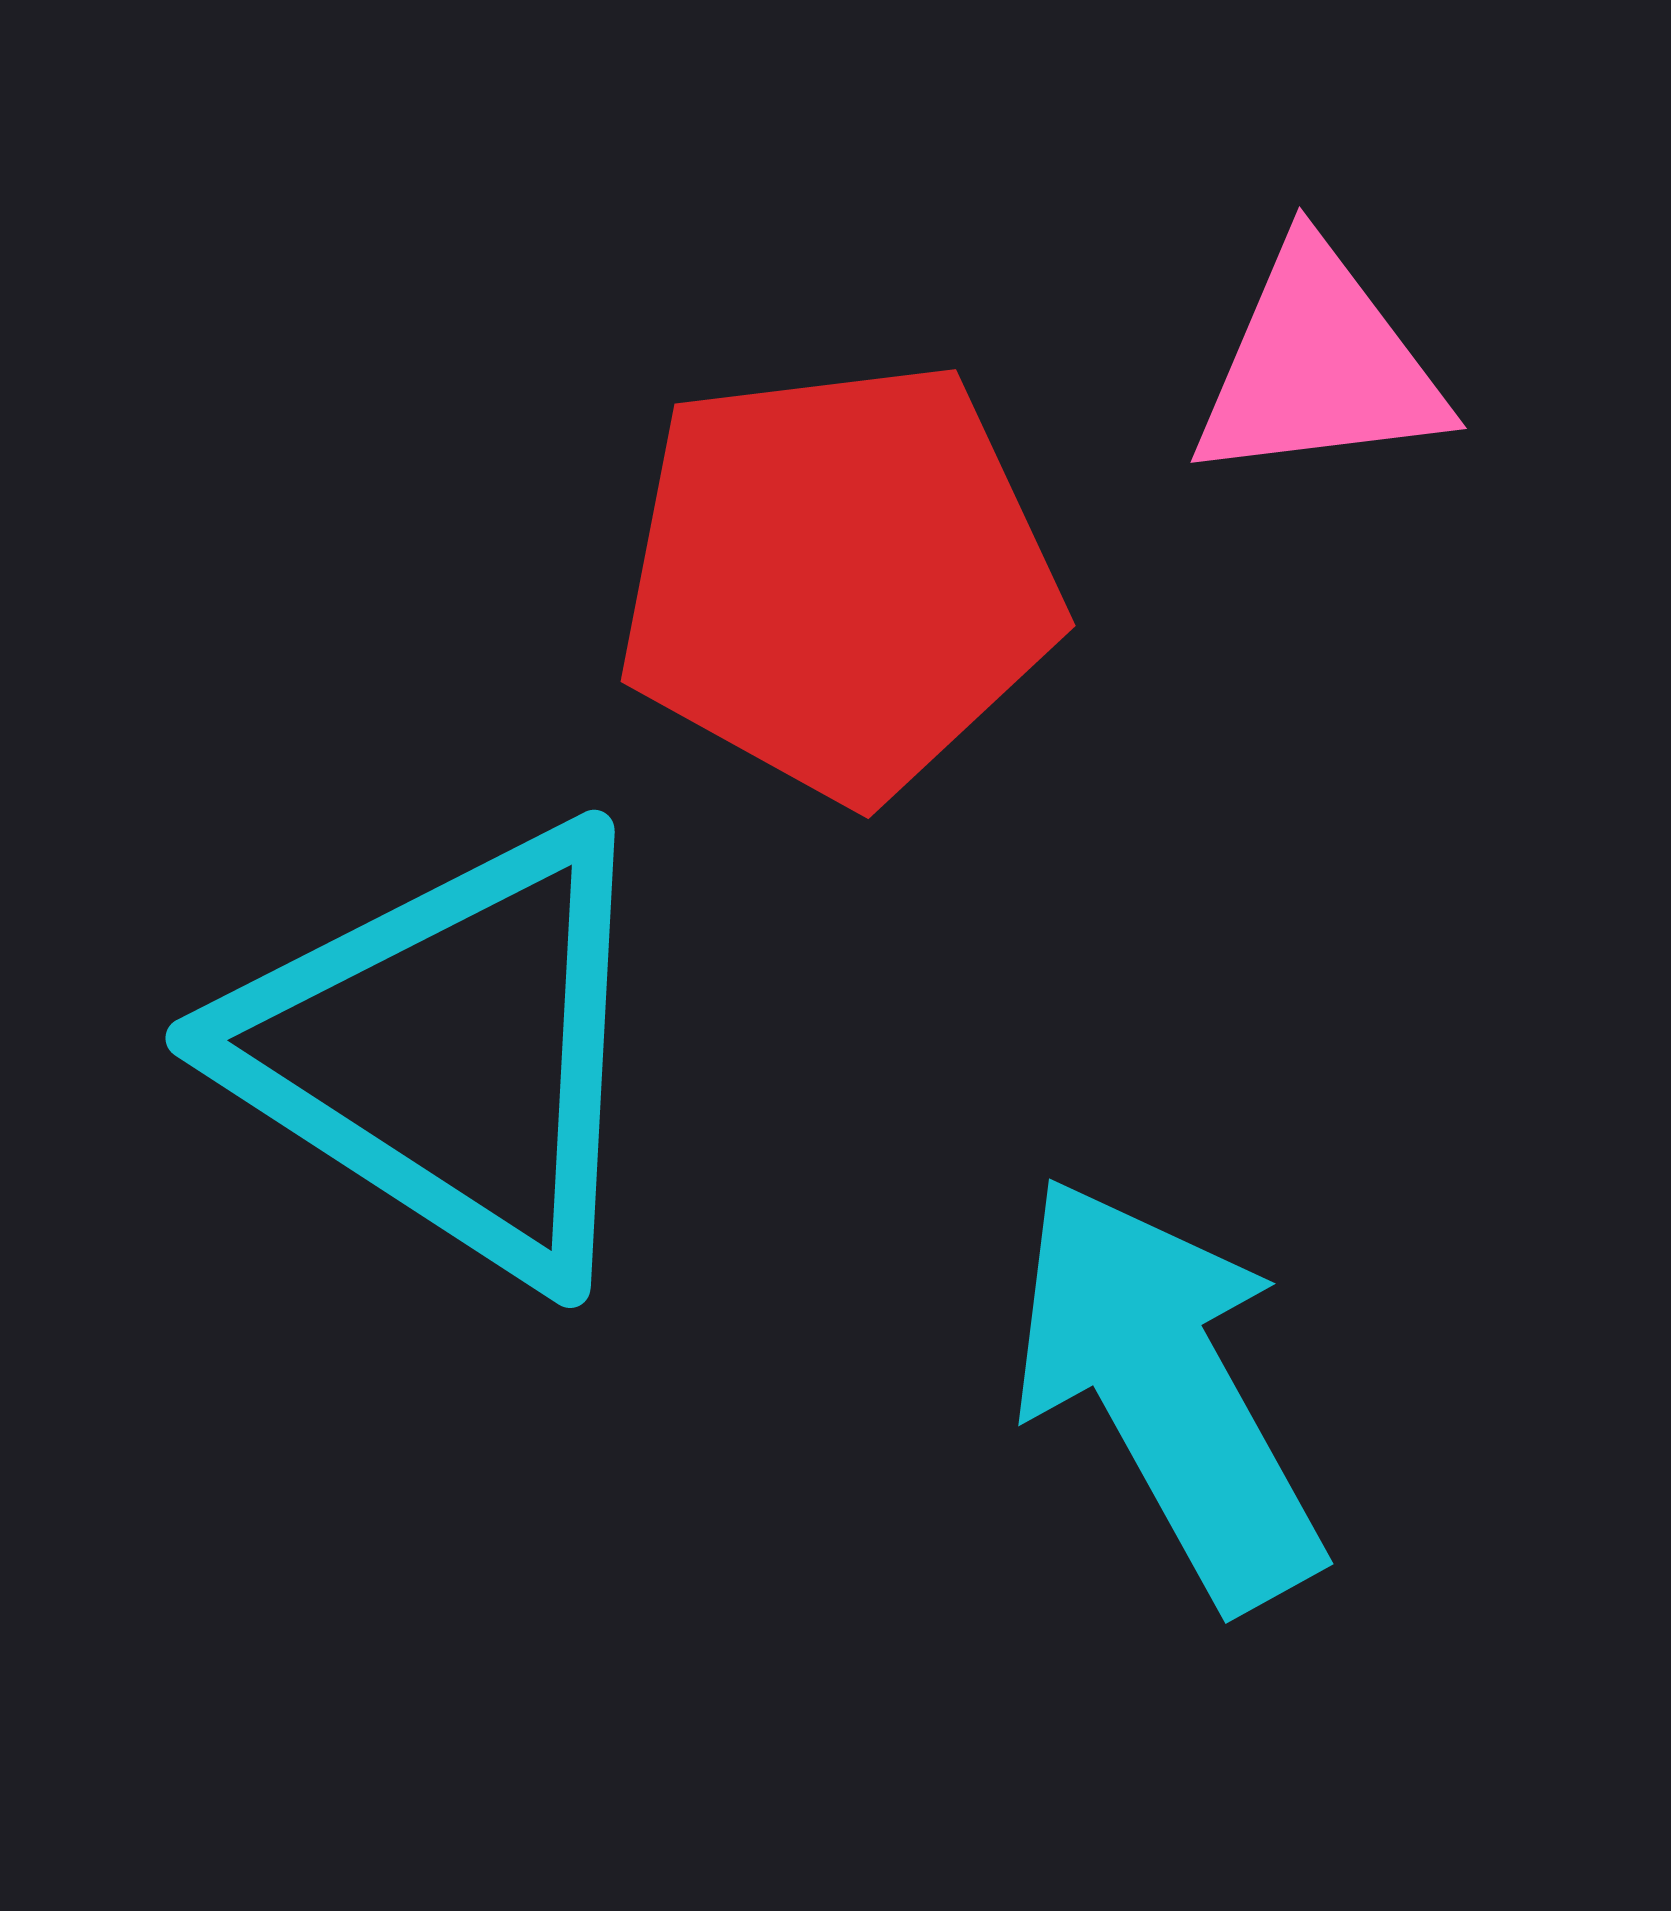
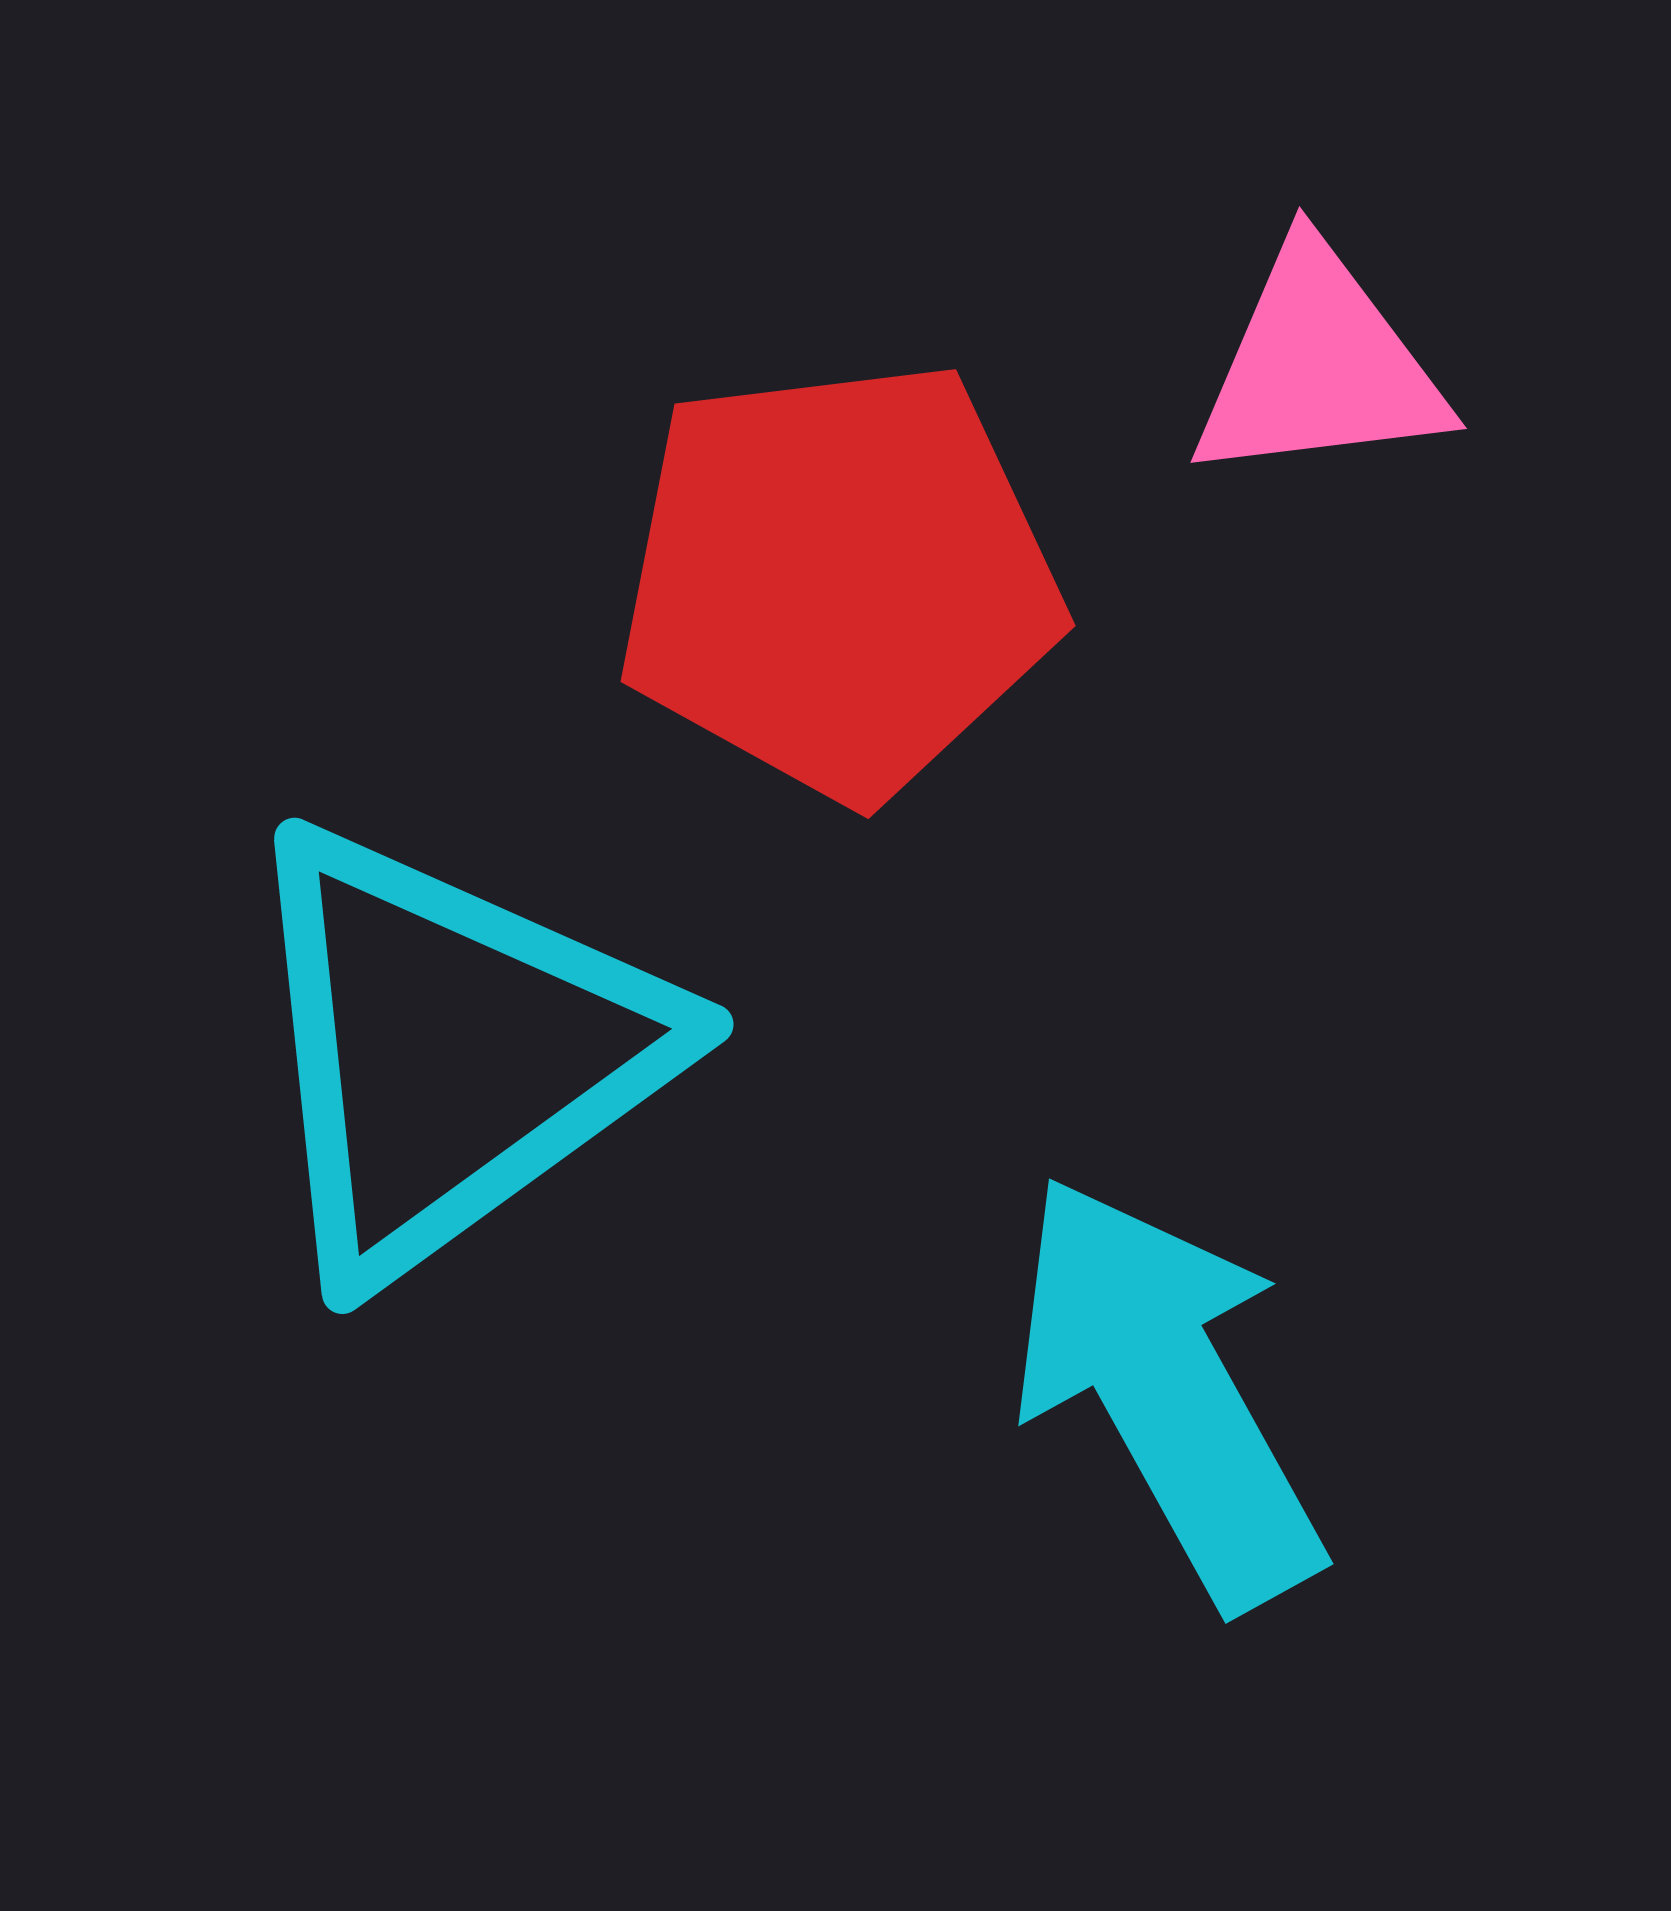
cyan triangle: rotated 51 degrees clockwise
